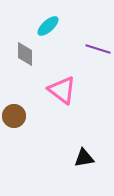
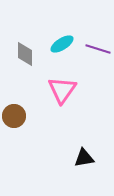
cyan ellipse: moved 14 px right, 18 px down; rotated 10 degrees clockwise
pink triangle: rotated 28 degrees clockwise
